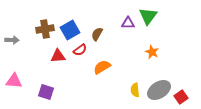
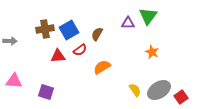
blue square: moved 1 px left
gray arrow: moved 2 px left, 1 px down
yellow semicircle: rotated 152 degrees clockwise
